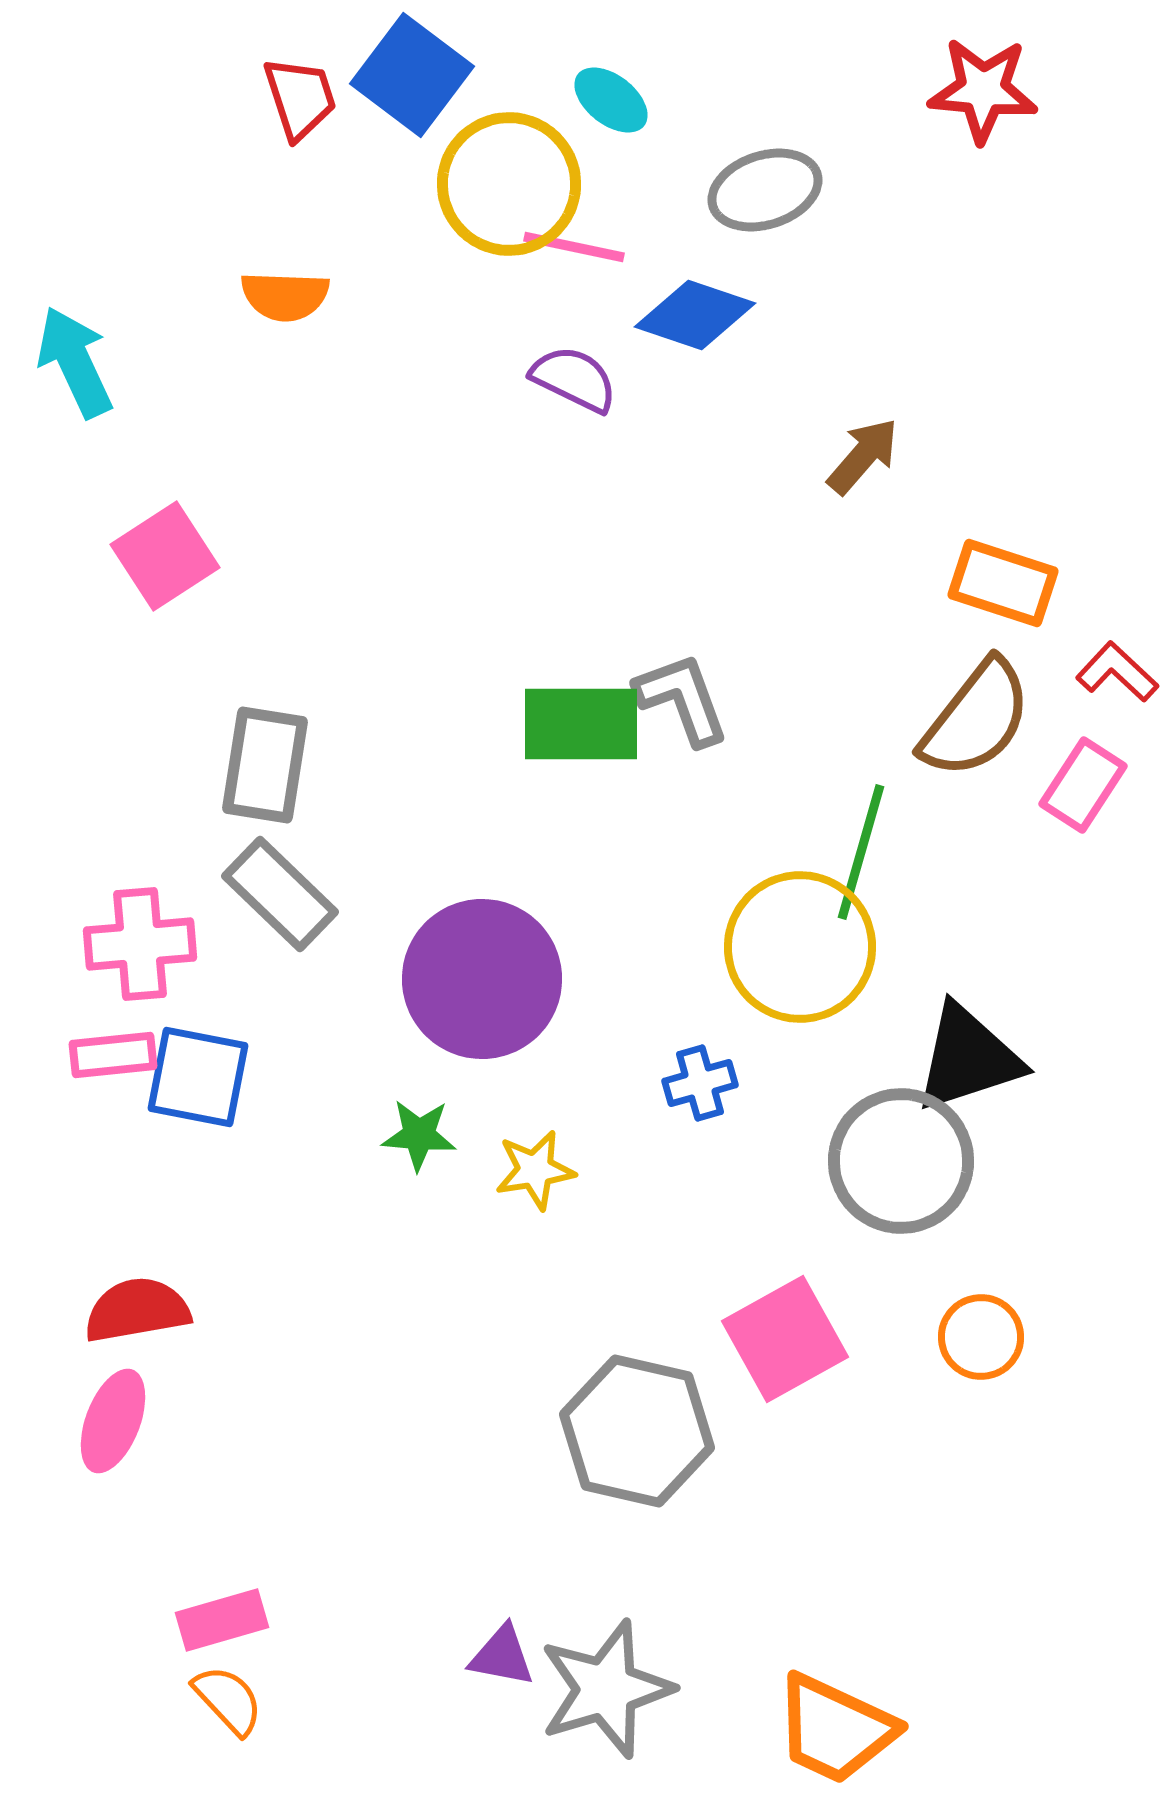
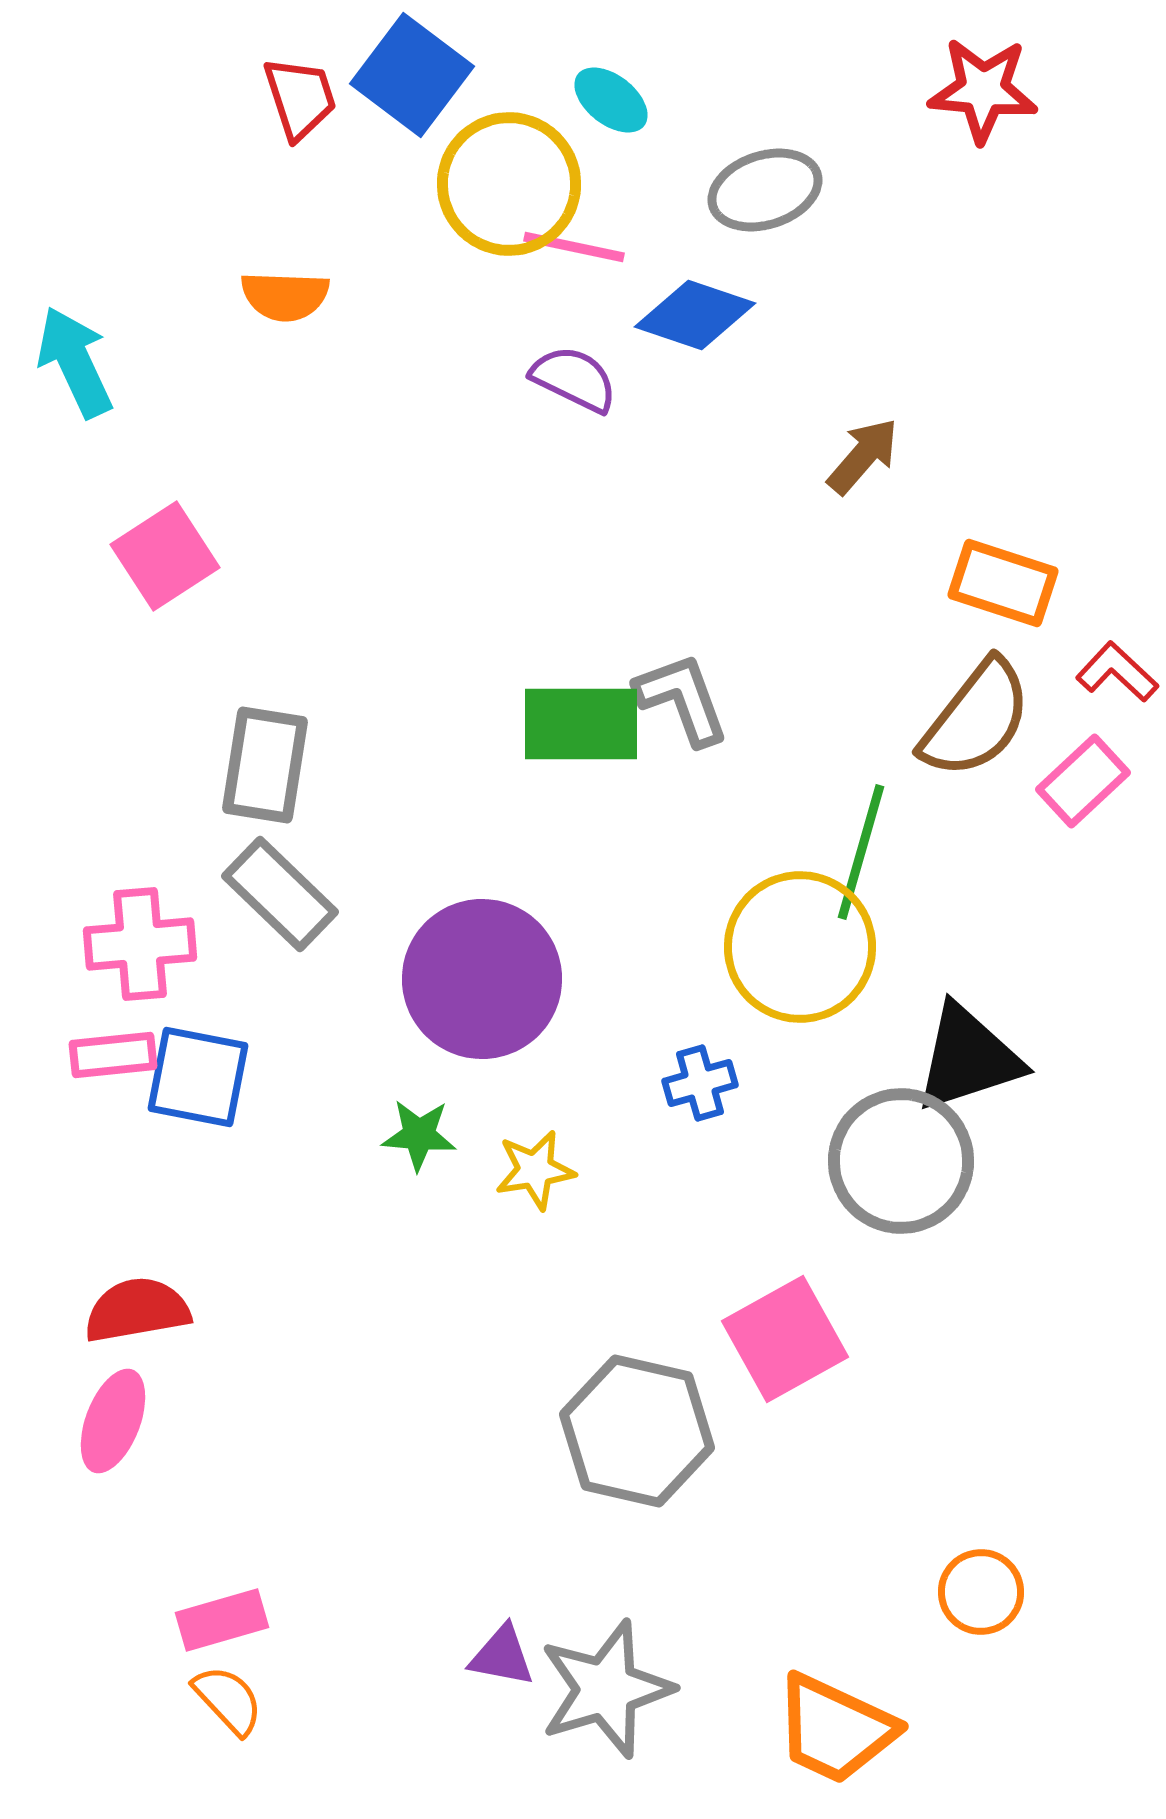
pink rectangle at (1083, 785): moved 4 px up; rotated 14 degrees clockwise
orange circle at (981, 1337): moved 255 px down
